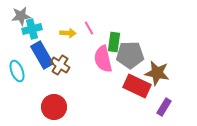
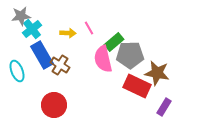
cyan cross: rotated 24 degrees counterclockwise
green rectangle: rotated 42 degrees clockwise
red circle: moved 2 px up
